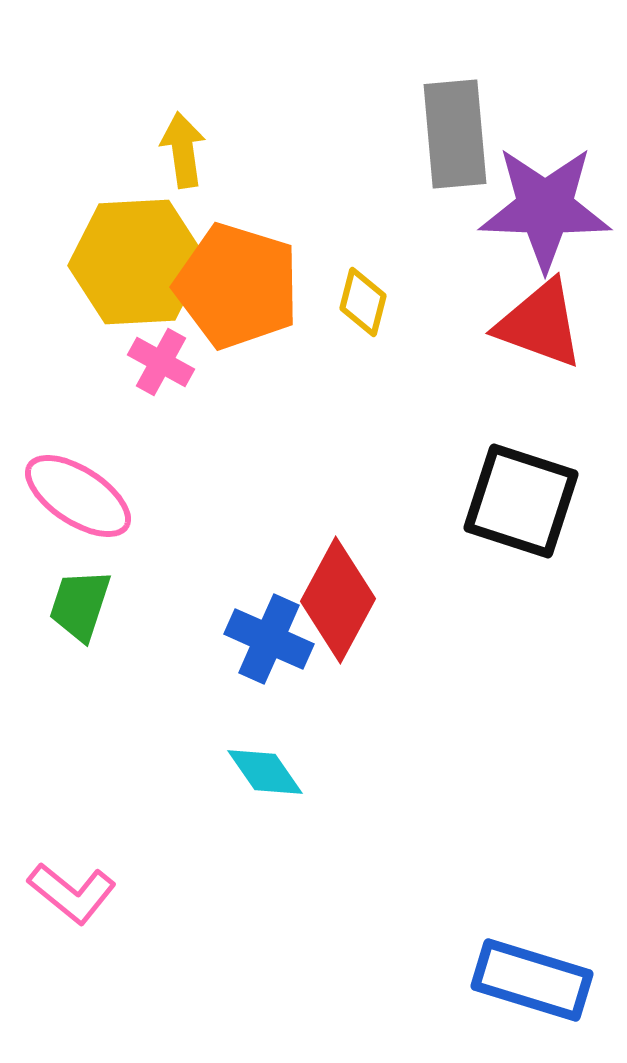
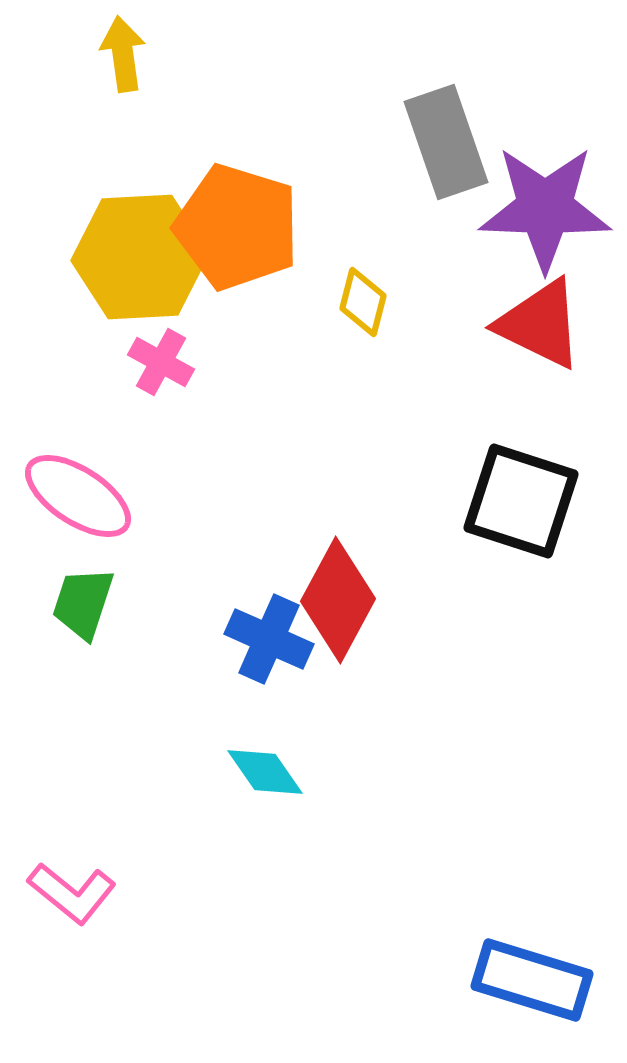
gray rectangle: moved 9 px left, 8 px down; rotated 14 degrees counterclockwise
yellow arrow: moved 60 px left, 96 px up
yellow hexagon: moved 3 px right, 5 px up
orange pentagon: moved 59 px up
red triangle: rotated 6 degrees clockwise
green trapezoid: moved 3 px right, 2 px up
